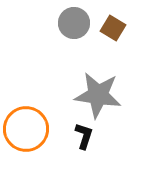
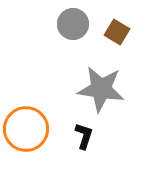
gray circle: moved 1 px left, 1 px down
brown square: moved 4 px right, 4 px down
gray star: moved 3 px right, 6 px up
